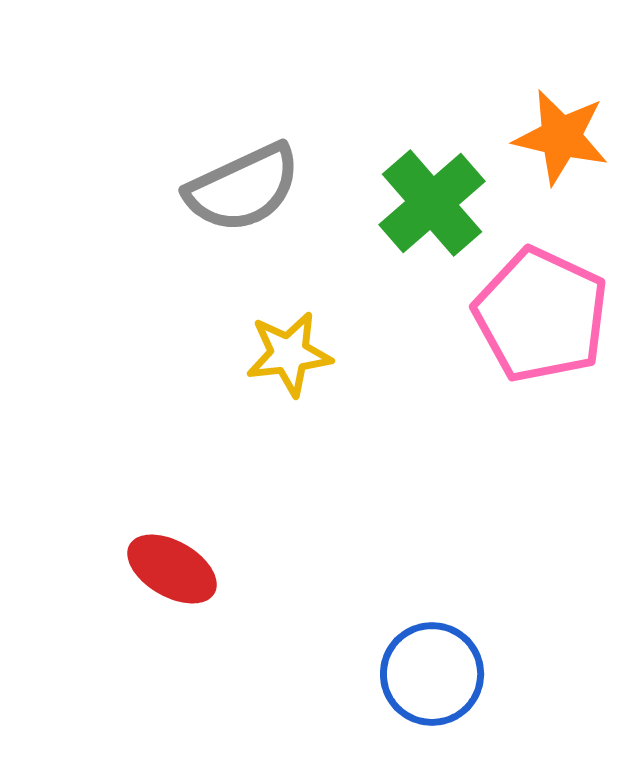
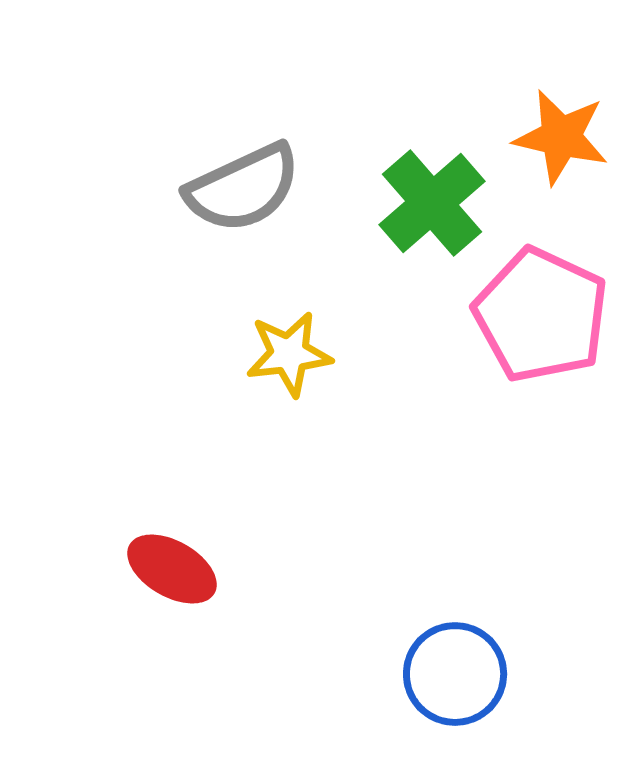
blue circle: moved 23 px right
